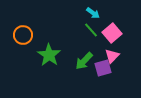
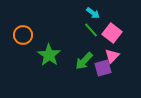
pink square: rotated 12 degrees counterclockwise
